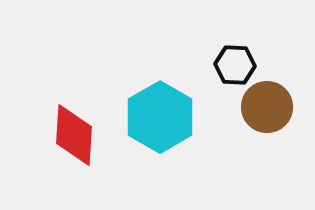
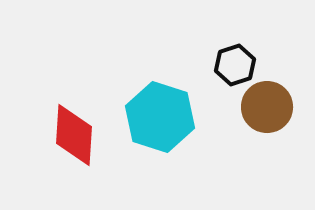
black hexagon: rotated 21 degrees counterclockwise
cyan hexagon: rotated 12 degrees counterclockwise
